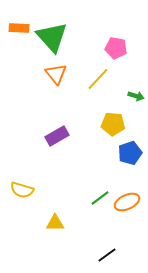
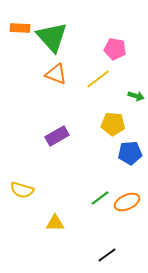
orange rectangle: moved 1 px right
pink pentagon: moved 1 px left, 1 px down
orange triangle: rotated 30 degrees counterclockwise
yellow line: rotated 10 degrees clockwise
blue pentagon: rotated 15 degrees clockwise
